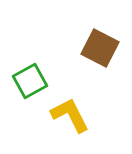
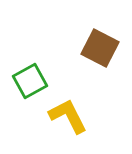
yellow L-shape: moved 2 px left, 1 px down
